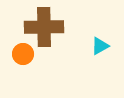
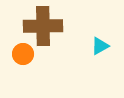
brown cross: moved 1 px left, 1 px up
